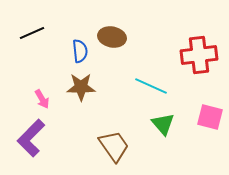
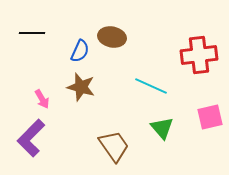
black line: rotated 25 degrees clockwise
blue semicircle: rotated 30 degrees clockwise
brown star: rotated 16 degrees clockwise
pink square: rotated 28 degrees counterclockwise
green triangle: moved 1 px left, 4 px down
